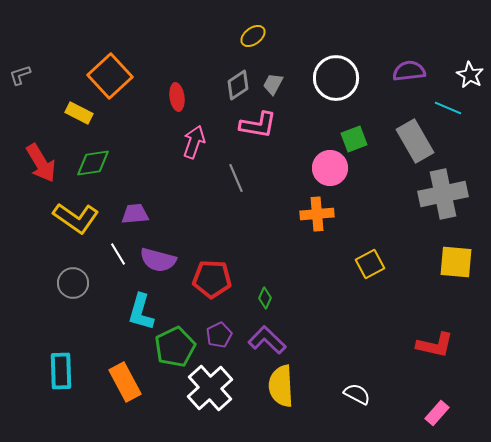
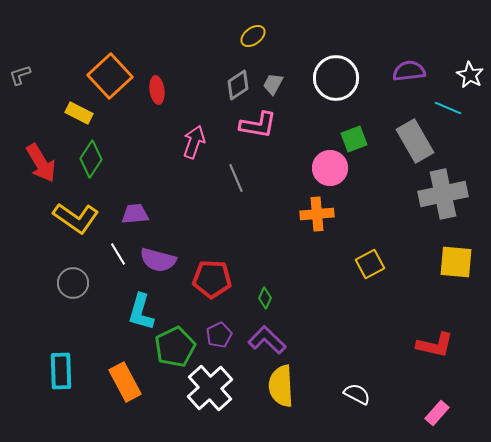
red ellipse at (177, 97): moved 20 px left, 7 px up
green diamond at (93, 163): moved 2 px left, 4 px up; rotated 48 degrees counterclockwise
